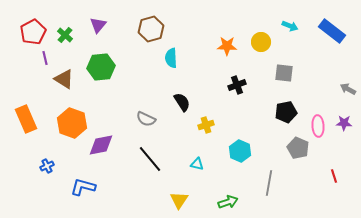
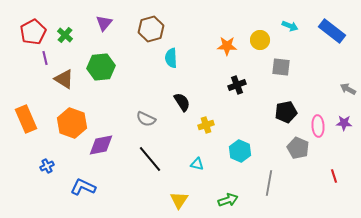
purple triangle: moved 6 px right, 2 px up
yellow circle: moved 1 px left, 2 px up
gray square: moved 3 px left, 6 px up
blue L-shape: rotated 10 degrees clockwise
green arrow: moved 2 px up
